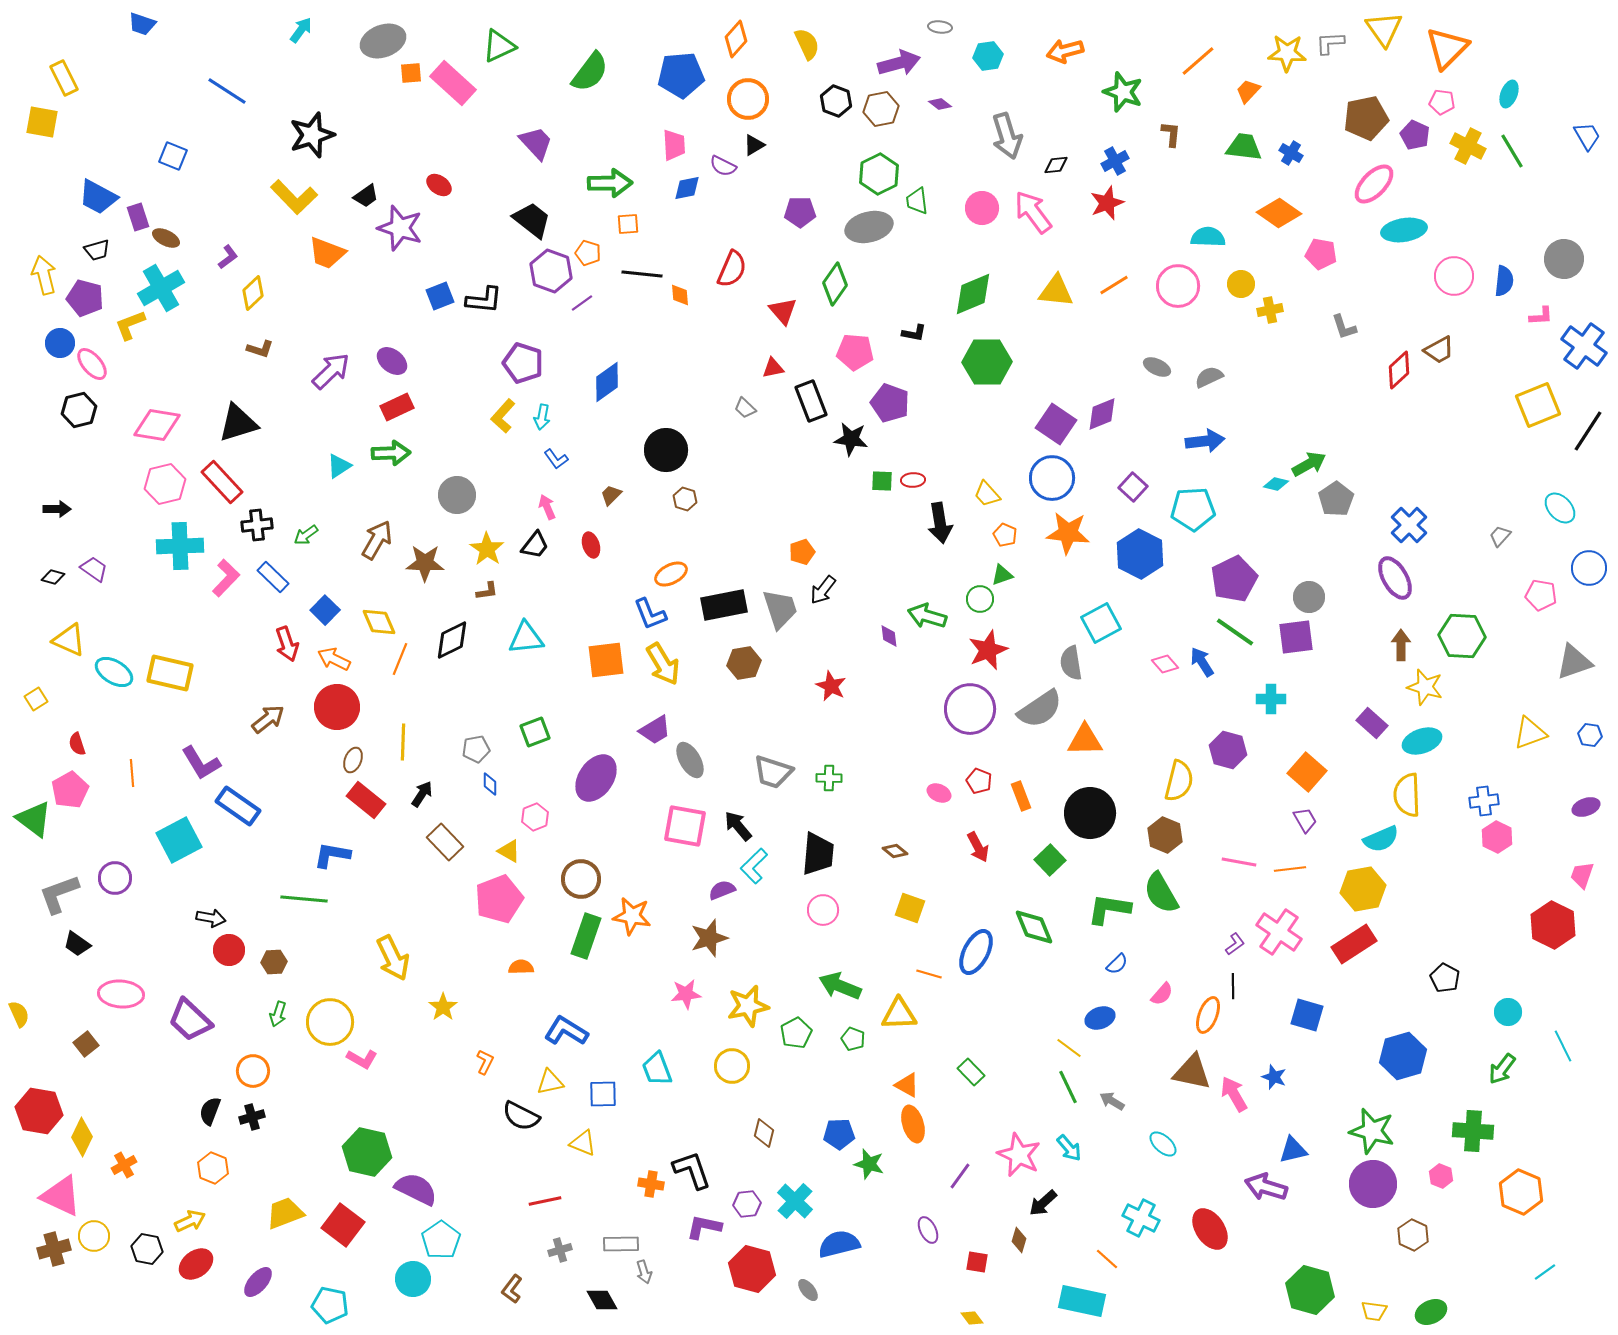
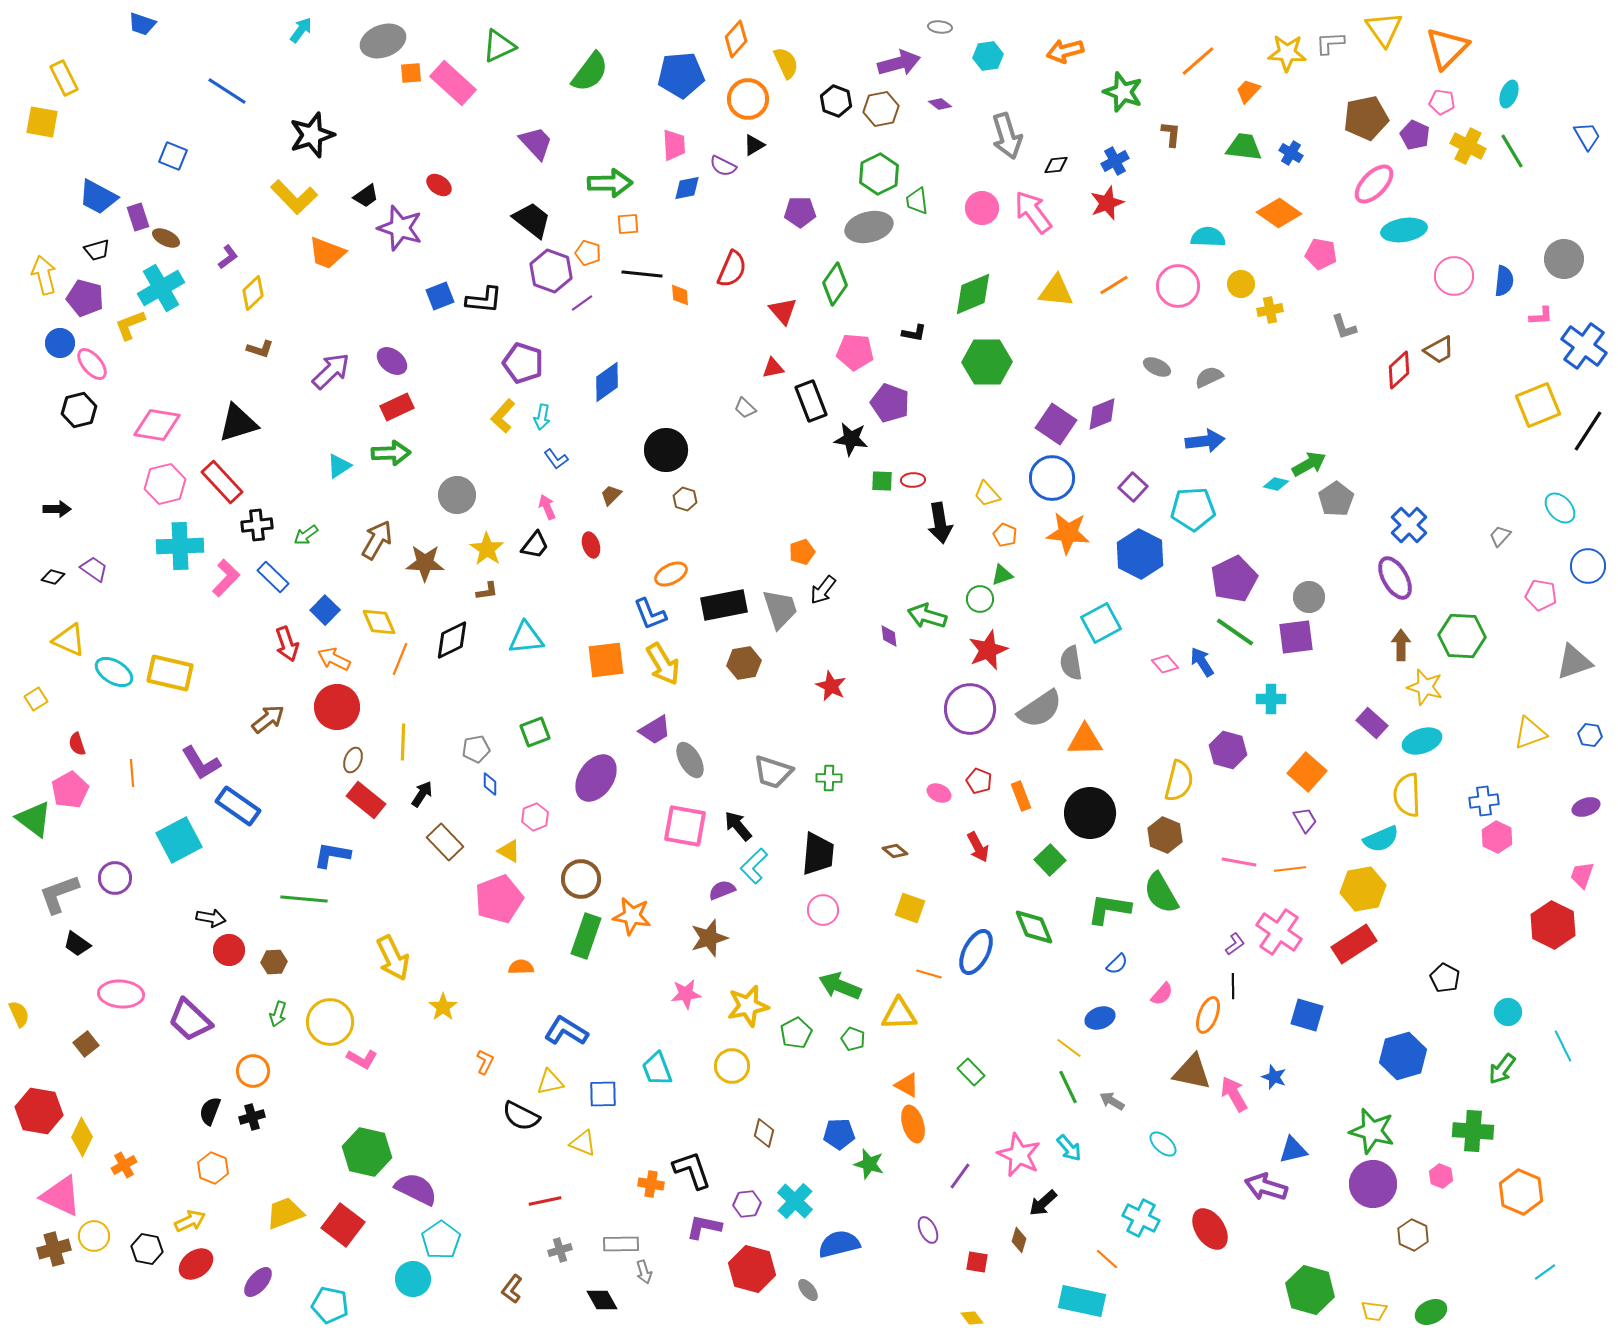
yellow semicircle at (807, 44): moved 21 px left, 19 px down
blue circle at (1589, 568): moved 1 px left, 2 px up
